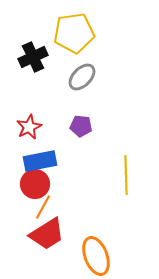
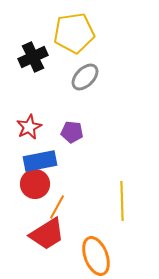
gray ellipse: moved 3 px right
purple pentagon: moved 9 px left, 6 px down
yellow line: moved 4 px left, 26 px down
orange line: moved 14 px right
